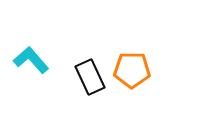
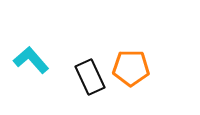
orange pentagon: moved 1 px left, 2 px up
